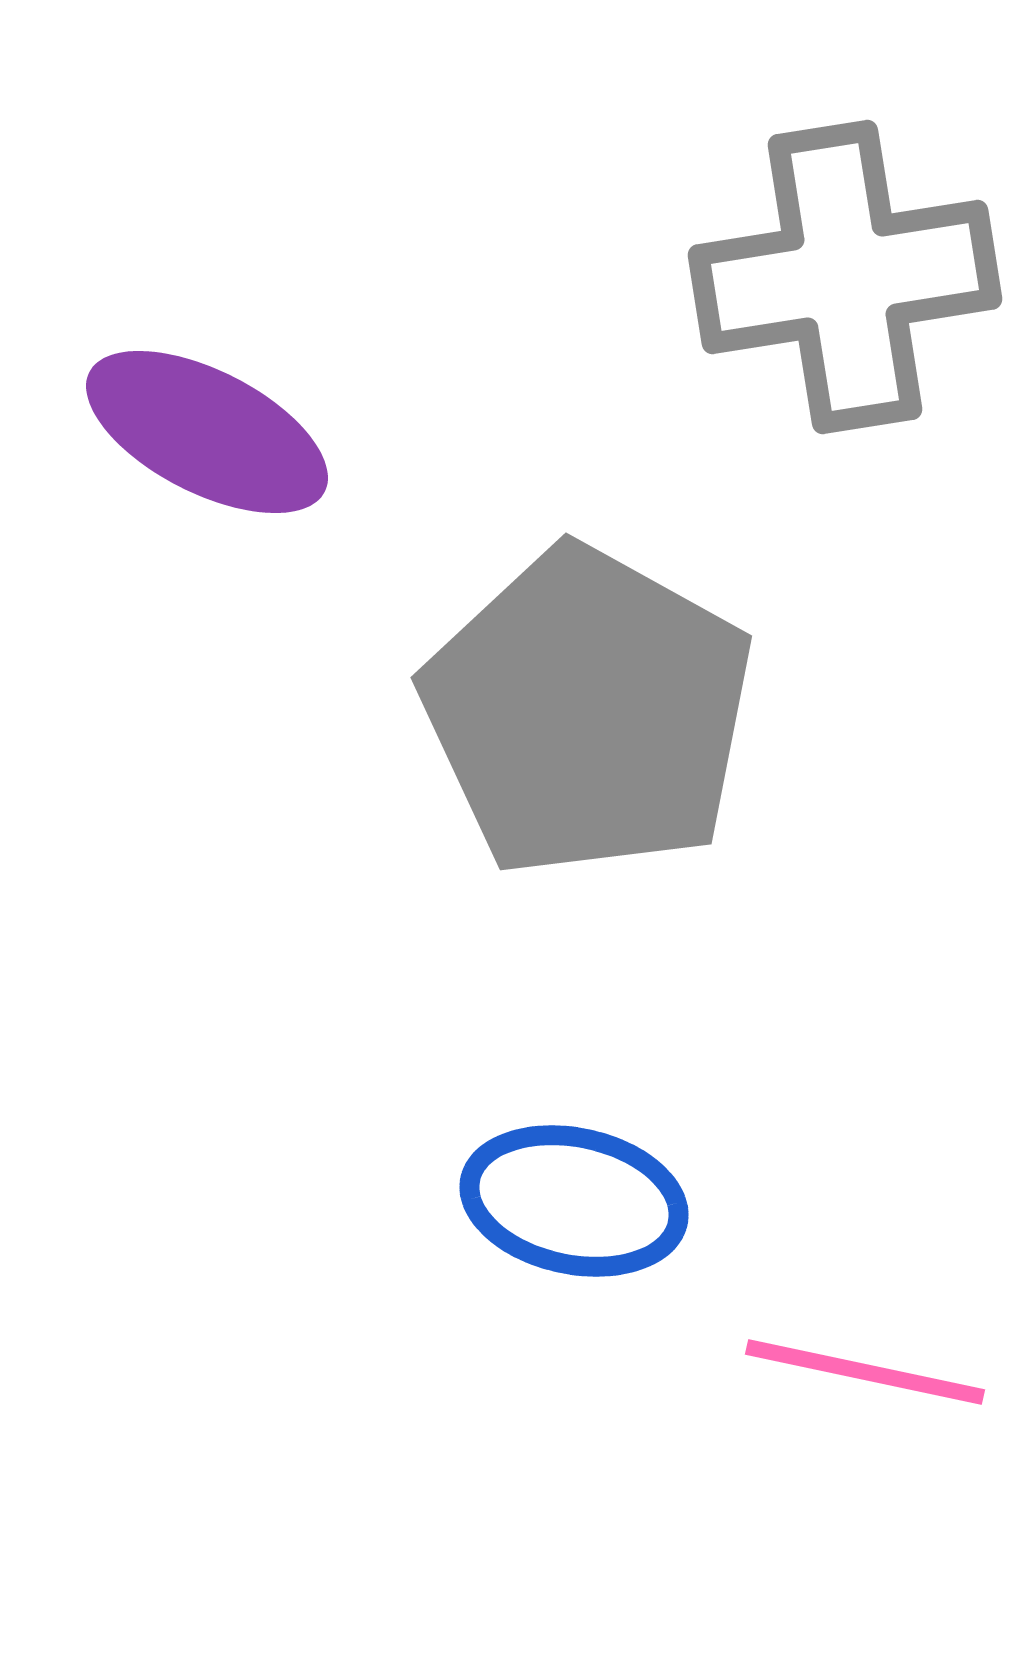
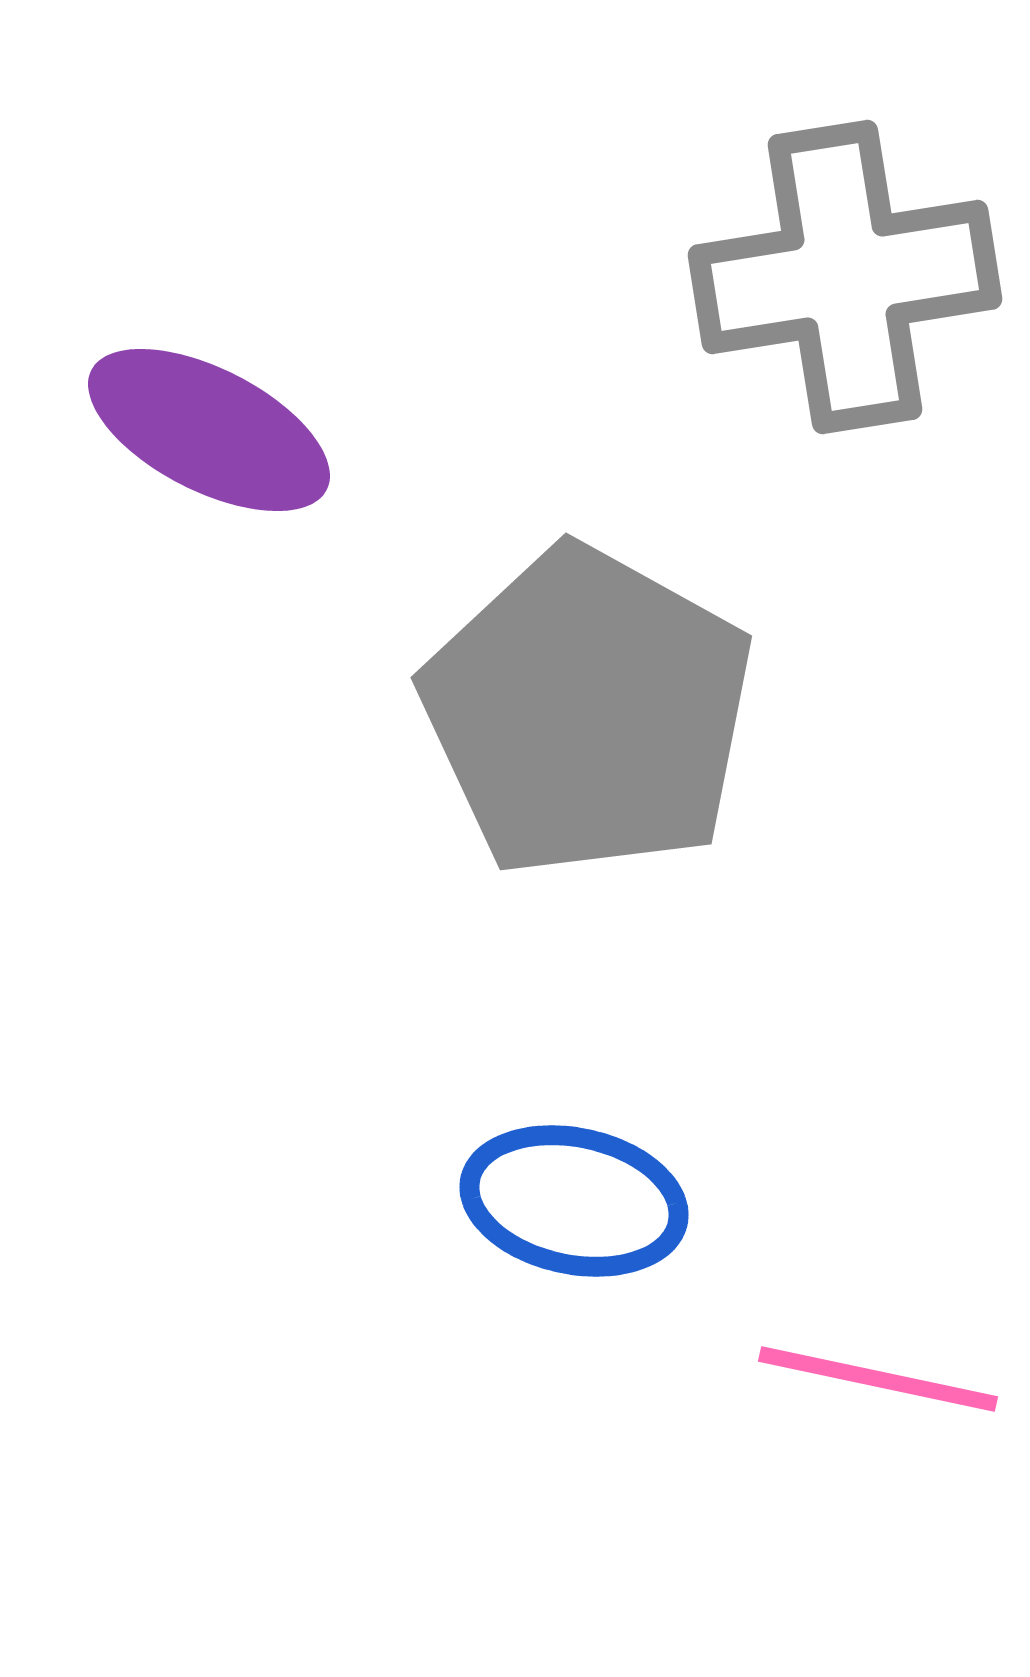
purple ellipse: moved 2 px right, 2 px up
pink line: moved 13 px right, 7 px down
